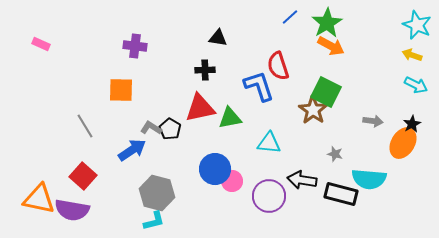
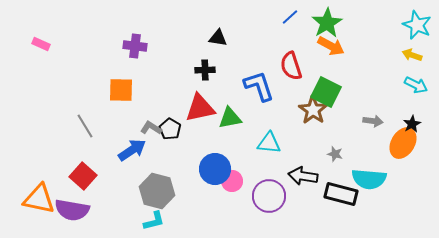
red semicircle: moved 13 px right
black arrow: moved 1 px right, 4 px up
gray hexagon: moved 2 px up
